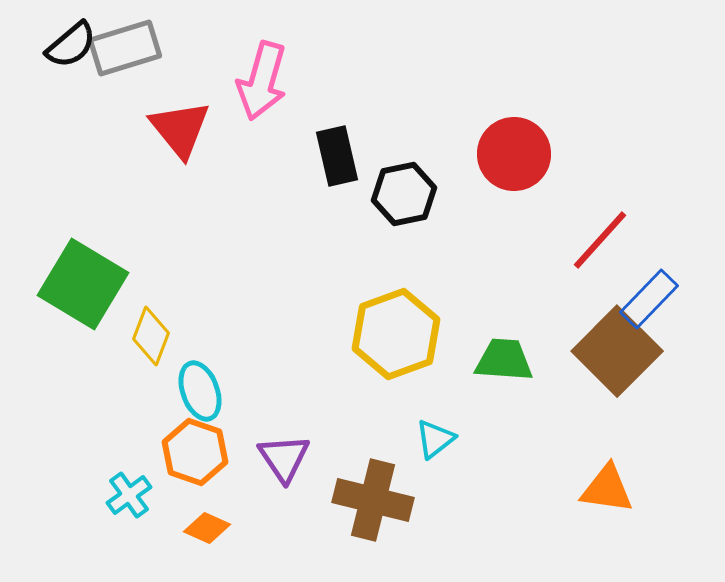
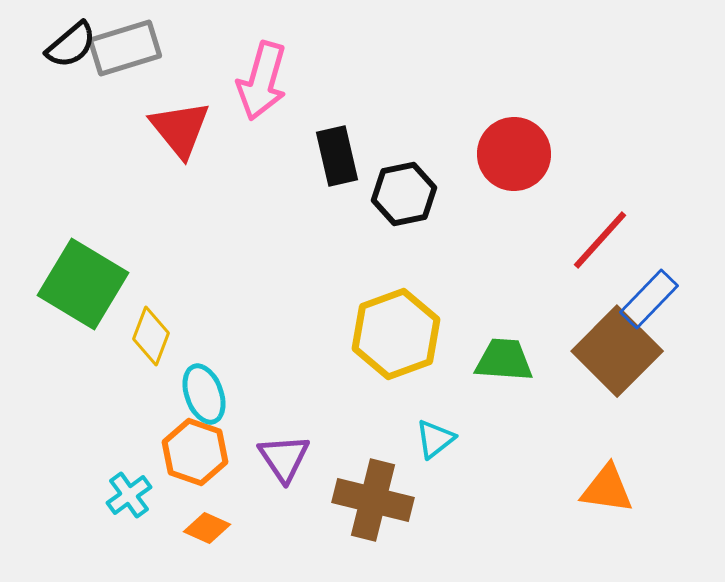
cyan ellipse: moved 4 px right, 3 px down
